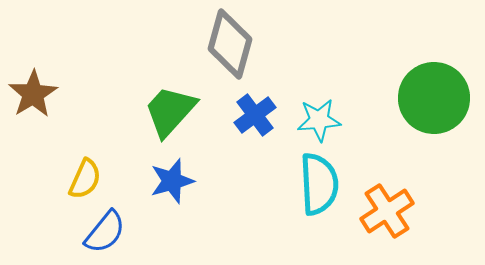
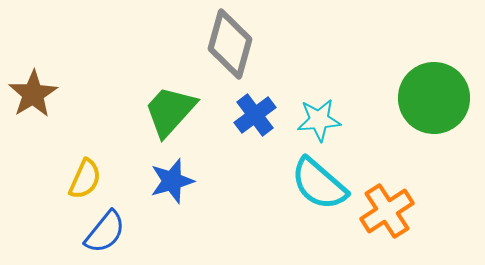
cyan semicircle: rotated 134 degrees clockwise
